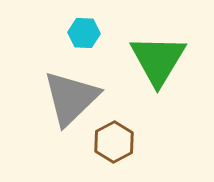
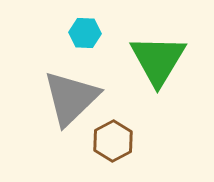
cyan hexagon: moved 1 px right
brown hexagon: moved 1 px left, 1 px up
